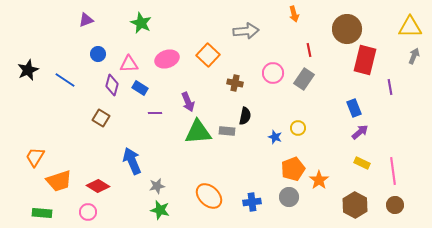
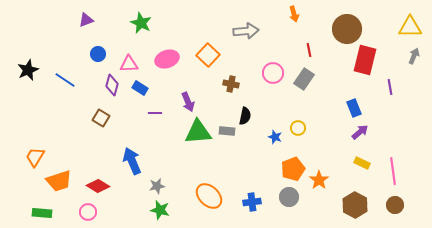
brown cross at (235, 83): moved 4 px left, 1 px down
